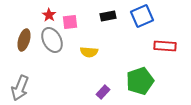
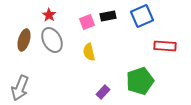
pink square: moved 17 px right; rotated 14 degrees counterclockwise
yellow semicircle: rotated 72 degrees clockwise
